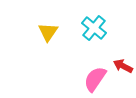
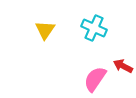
cyan cross: rotated 15 degrees counterclockwise
yellow triangle: moved 3 px left, 2 px up
